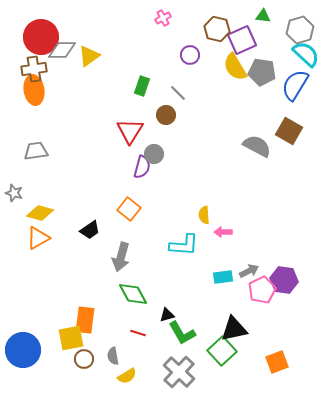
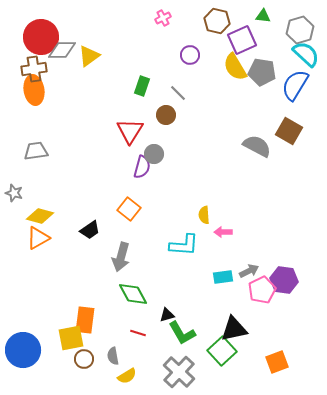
brown hexagon at (217, 29): moved 8 px up
yellow diamond at (40, 213): moved 3 px down
